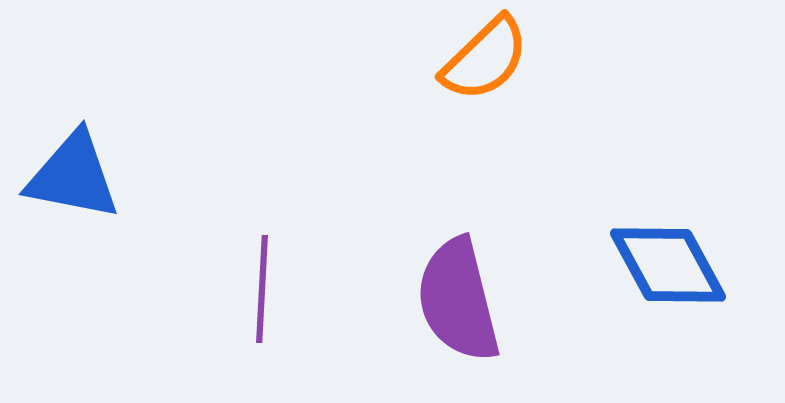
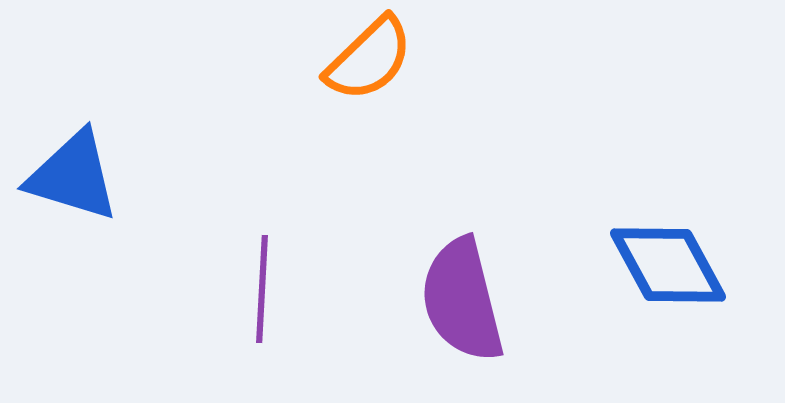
orange semicircle: moved 116 px left
blue triangle: rotated 6 degrees clockwise
purple semicircle: moved 4 px right
